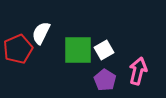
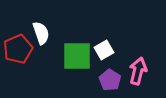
white semicircle: rotated 135 degrees clockwise
green square: moved 1 px left, 6 px down
purple pentagon: moved 5 px right
